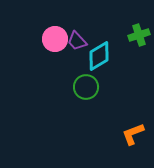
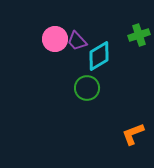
green circle: moved 1 px right, 1 px down
